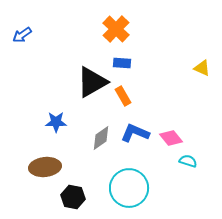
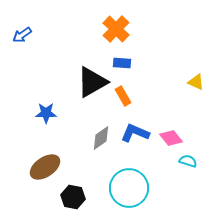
yellow triangle: moved 6 px left, 14 px down
blue star: moved 10 px left, 9 px up
brown ellipse: rotated 28 degrees counterclockwise
